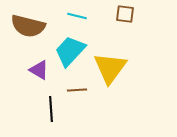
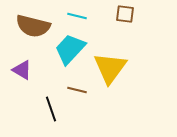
brown semicircle: moved 5 px right
cyan trapezoid: moved 2 px up
purple triangle: moved 17 px left
brown line: rotated 18 degrees clockwise
black line: rotated 15 degrees counterclockwise
